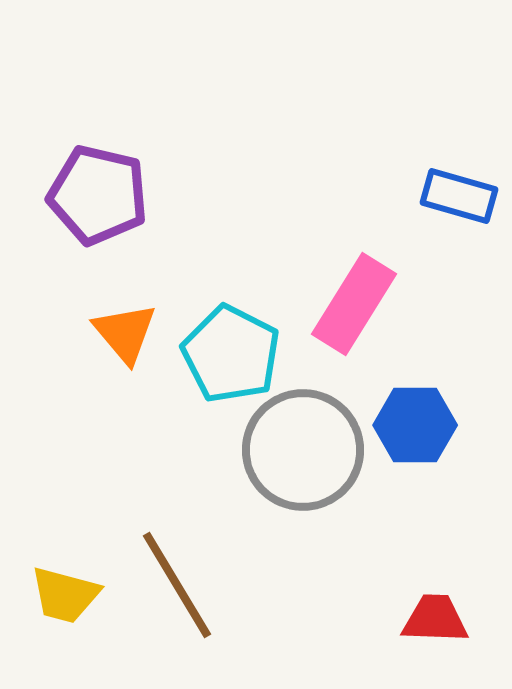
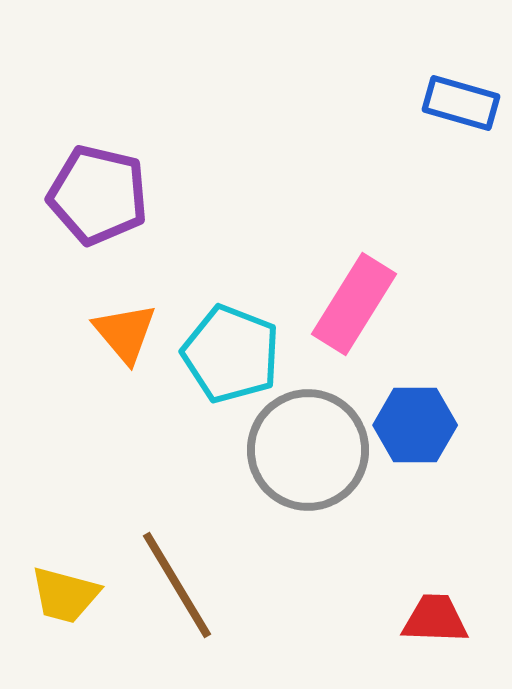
blue rectangle: moved 2 px right, 93 px up
cyan pentagon: rotated 6 degrees counterclockwise
gray circle: moved 5 px right
